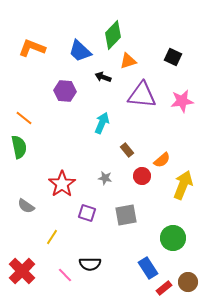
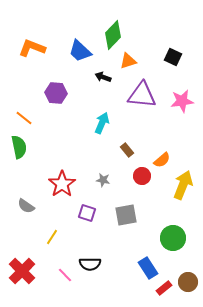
purple hexagon: moved 9 px left, 2 px down
gray star: moved 2 px left, 2 px down
